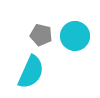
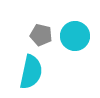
cyan semicircle: rotated 12 degrees counterclockwise
